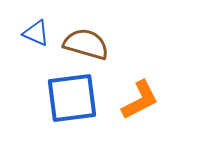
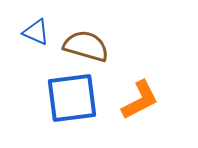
blue triangle: moved 1 px up
brown semicircle: moved 2 px down
